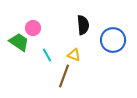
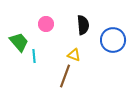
pink circle: moved 13 px right, 4 px up
green trapezoid: rotated 15 degrees clockwise
cyan line: moved 13 px left, 1 px down; rotated 24 degrees clockwise
brown line: moved 1 px right
